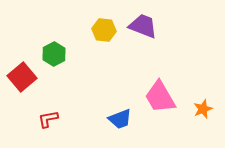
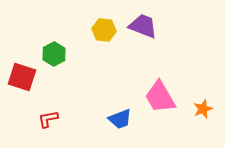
red square: rotated 32 degrees counterclockwise
